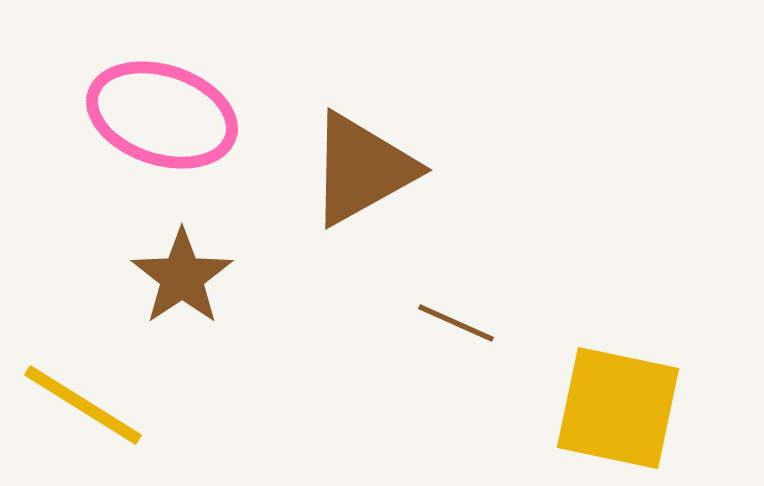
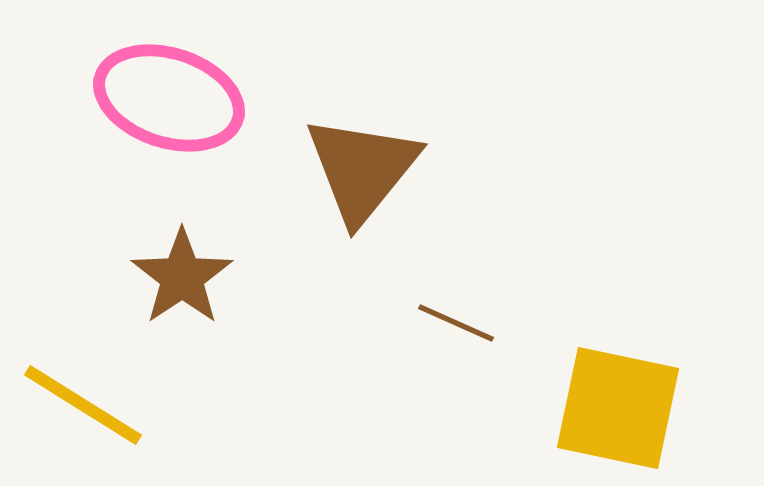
pink ellipse: moved 7 px right, 17 px up
brown triangle: rotated 22 degrees counterclockwise
